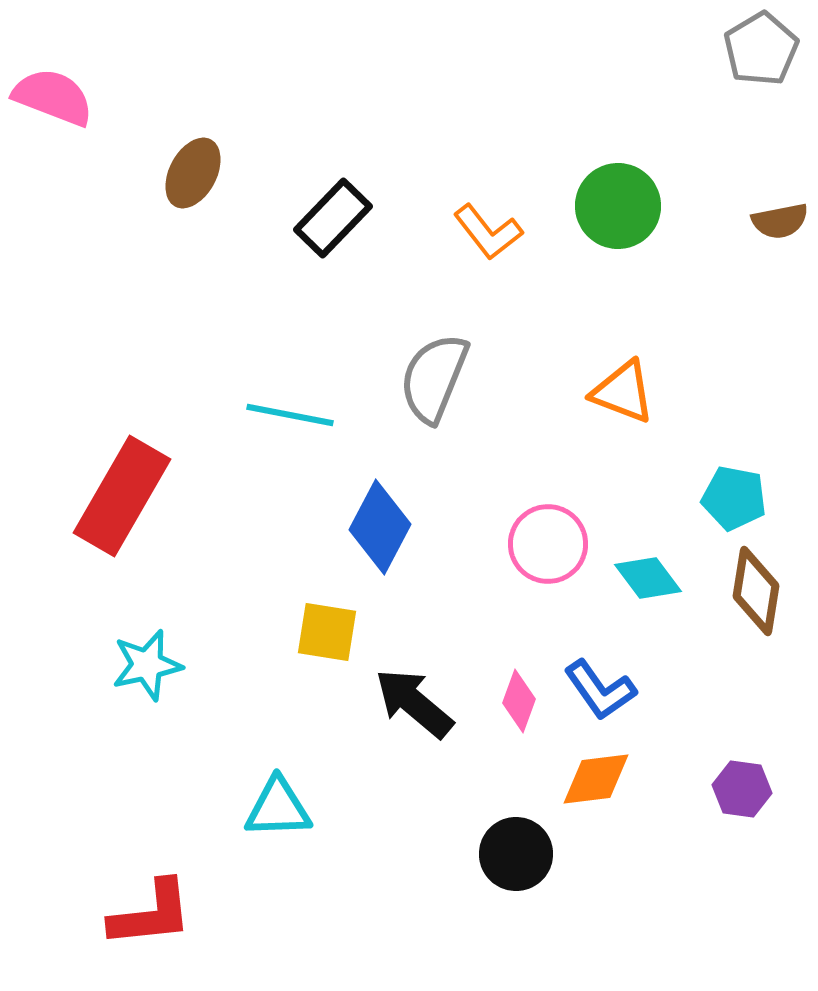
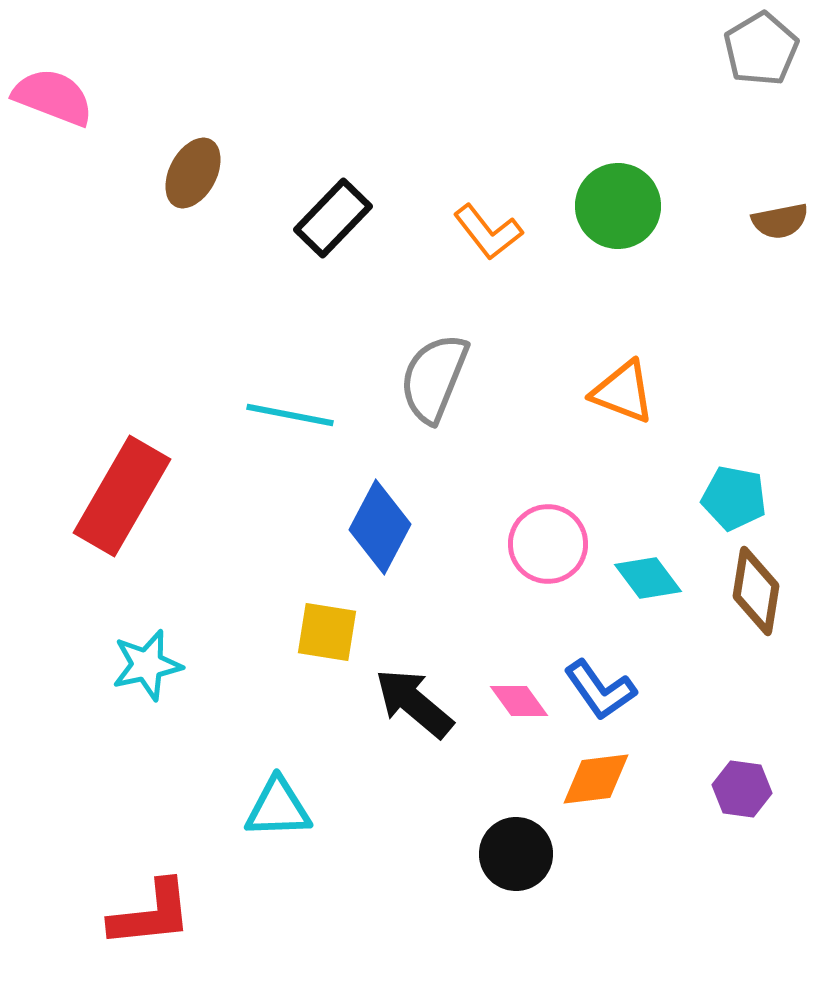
pink diamond: rotated 56 degrees counterclockwise
